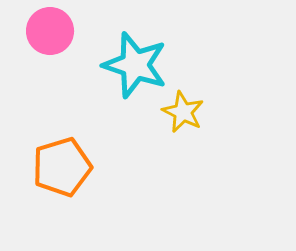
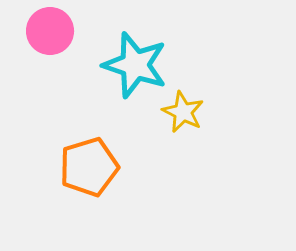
orange pentagon: moved 27 px right
